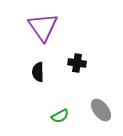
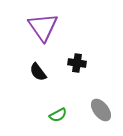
black semicircle: rotated 36 degrees counterclockwise
green semicircle: moved 2 px left, 1 px up
